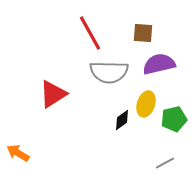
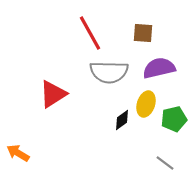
purple semicircle: moved 4 px down
gray line: rotated 66 degrees clockwise
